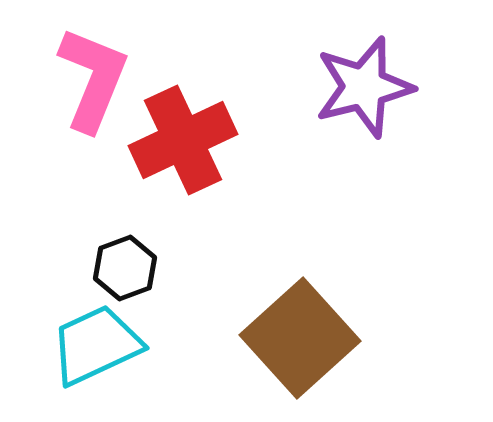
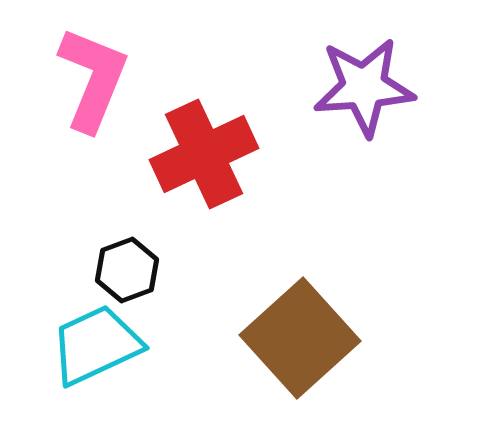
purple star: rotated 10 degrees clockwise
red cross: moved 21 px right, 14 px down
black hexagon: moved 2 px right, 2 px down
